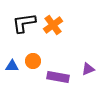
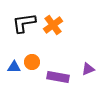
orange circle: moved 1 px left, 1 px down
blue triangle: moved 2 px right, 1 px down
